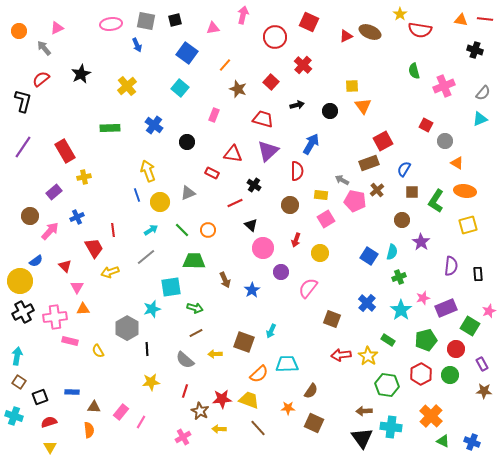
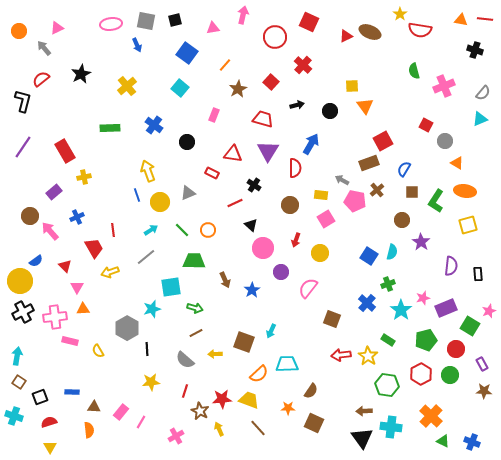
brown star at (238, 89): rotated 24 degrees clockwise
orange triangle at (363, 106): moved 2 px right
purple triangle at (268, 151): rotated 15 degrees counterclockwise
red semicircle at (297, 171): moved 2 px left, 3 px up
pink arrow at (50, 231): rotated 84 degrees counterclockwise
green cross at (399, 277): moved 11 px left, 7 px down
yellow arrow at (219, 429): rotated 64 degrees clockwise
pink cross at (183, 437): moved 7 px left, 1 px up
